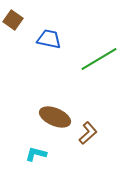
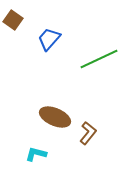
blue trapezoid: rotated 60 degrees counterclockwise
green line: rotated 6 degrees clockwise
brown L-shape: rotated 10 degrees counterclockwise
